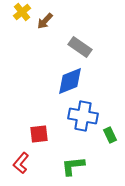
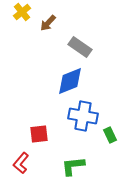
brown arrow: moved 3 px right, 2 px down
